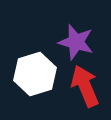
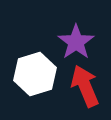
purple star: rotated 21 degrees clockwise
